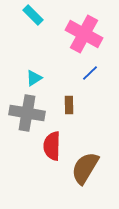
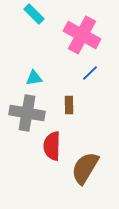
cyan rectangle: moved 1 px right, 1 px up
pink cross: moved 2 px left, 1 px down
cyan triangle: rotated 24 degrees clockwise
